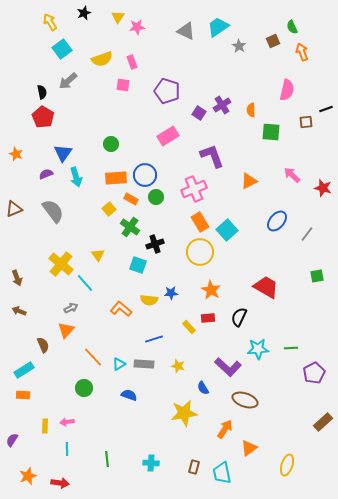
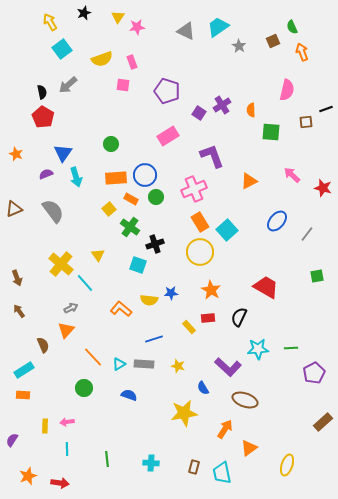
gray arrow at (68, 81): moved 4 px down
brown arrow at (19, 311): rotated 32 degrees clockwise
